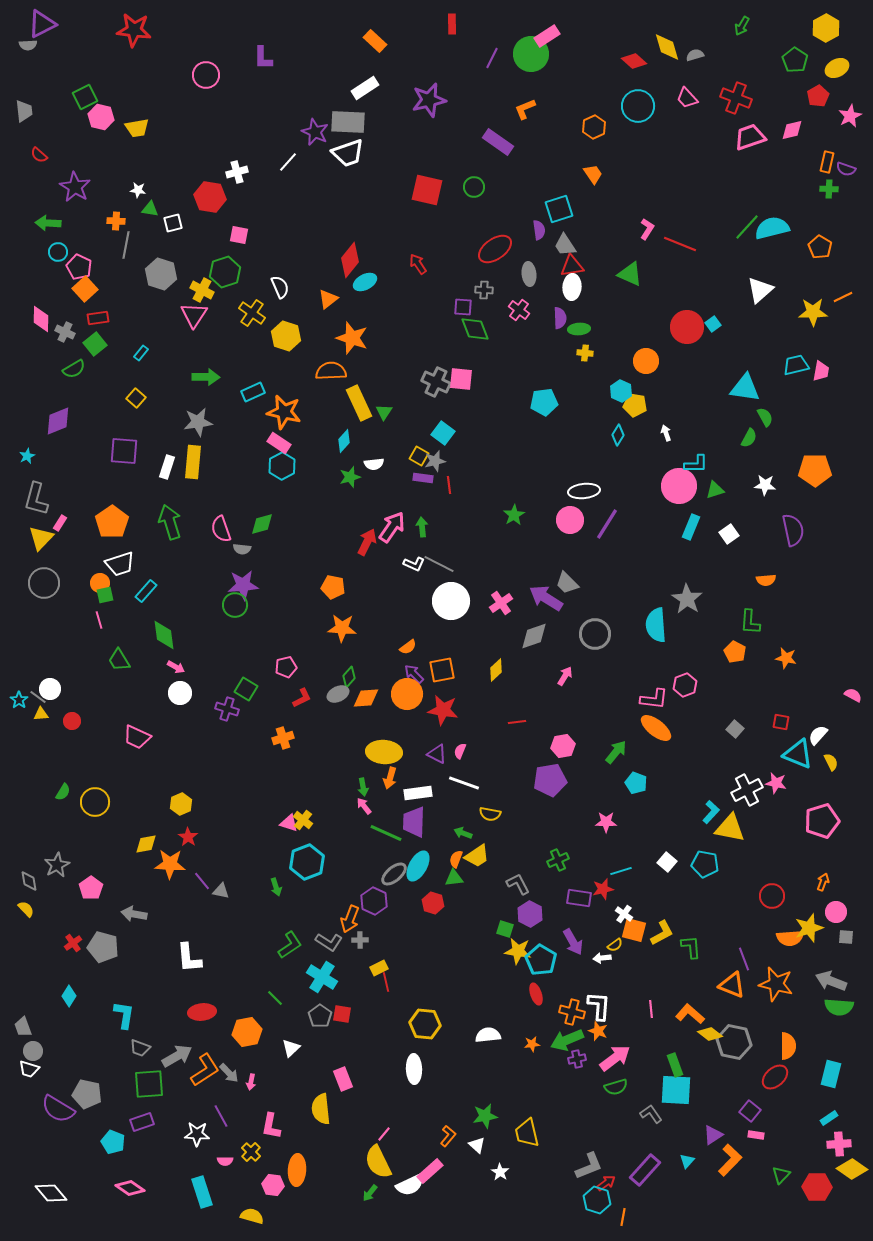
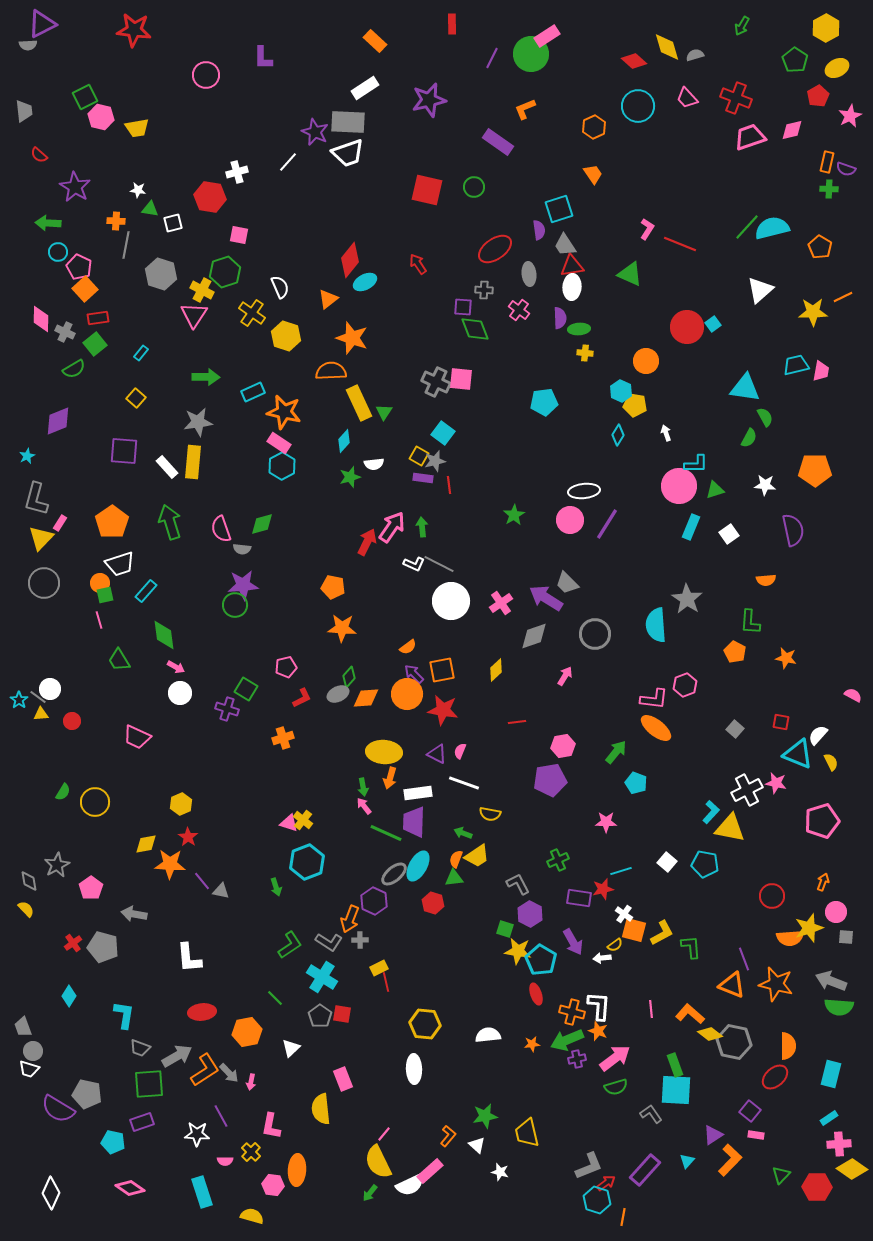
white rectangle at (167, 467): rotated 60 degrees counterclockwise
cyan pentagon at (113, 1142): rotated 10 degrees counterclockwise
white star at (500, 1172): rotated 18 degrees counterclockwise
white diamond at (51, 1193): rotated 64 degrees clockwise
